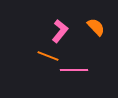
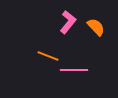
pink L-shape: moved 8 px right, 9 px up
